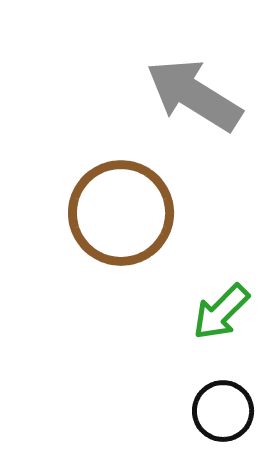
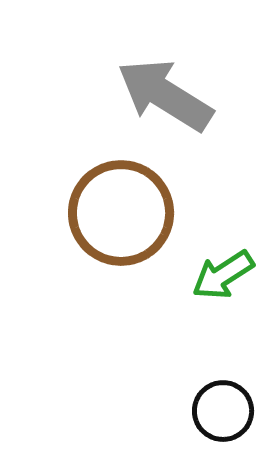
gray arrow: moved 29 px left
green arrow: moved 2 px right, 37 px up; rotated 12 degrees clockwise
